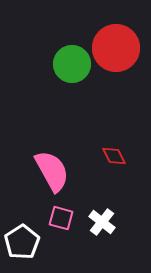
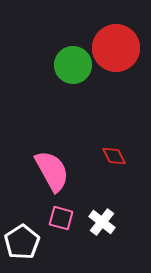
green circle: moved 1 px right, 1 px down
